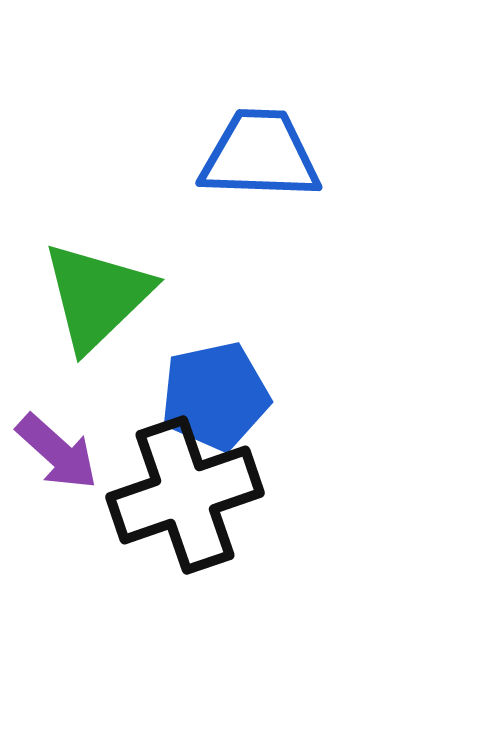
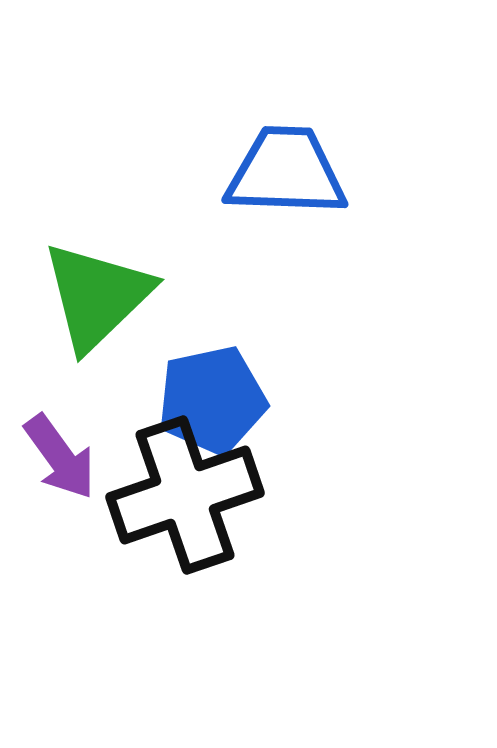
blue trapezoid: moved 26 px right, 17 px down
blue pentagon: moved 3 px left, 4 px down
purple arrow: moved 3 px right, 5 px down; rotated 12 degrees clockwise
